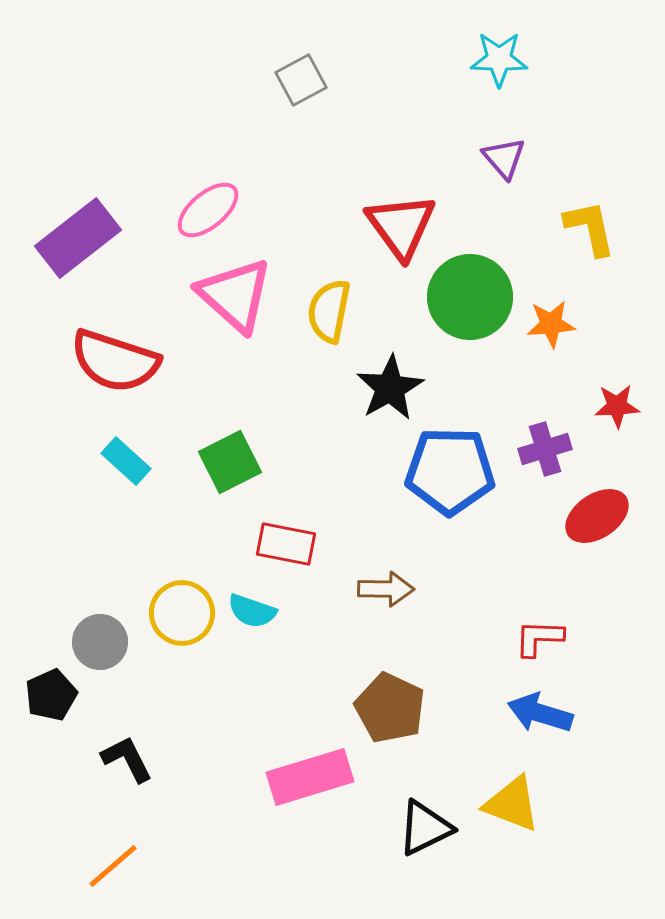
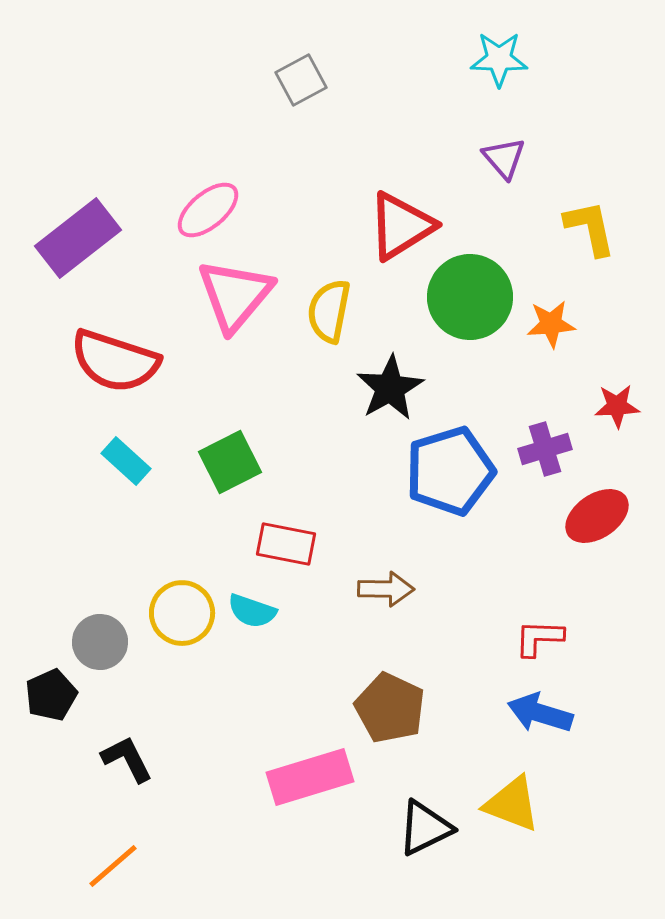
red triangle: rotated 34 degrees clockwise
pink triangle: rotated 28 degrees clockwise
blue pentagon: rotated 18 degrees counterclockwise
